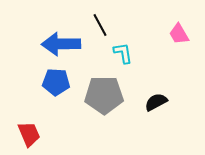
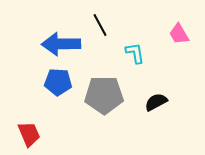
cyan L-shape: moved 12 px right
blue pentagon: moved 2 px right
